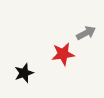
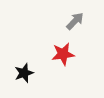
gray arrow: moved 11 px left, 12 px up; rotated 18 degrees counterclockwise
